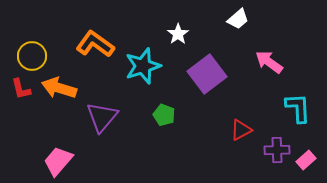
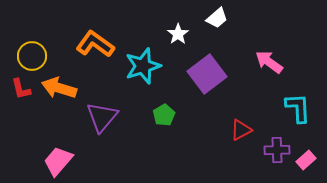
white trapezoid: moved 21 px left, 1 px up
green pentagon: rotated 20 degrees clockwise
